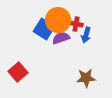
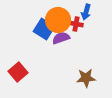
blue arrow: moved 23 px up
